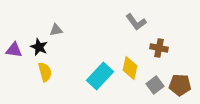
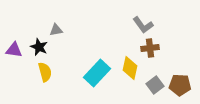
gray L-shape: moved 7 px right, 3 px down
brown cross: moved 9 px left; rotated 18 degrees counterclockwise
cyan rectangle: moved 3 px left, 3 px up
